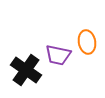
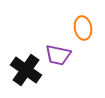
orange ellipse: moved 4 px left, 14 px up
